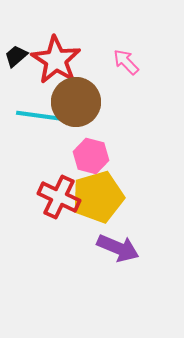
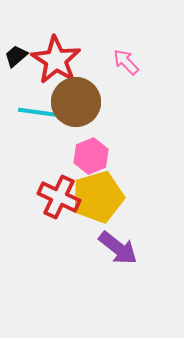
cyan line: moved 2 px right, 3 px up
pink hexagon: rotated 24 degrees clockwise
purple arrow: rotated 15 degrees clockwise
